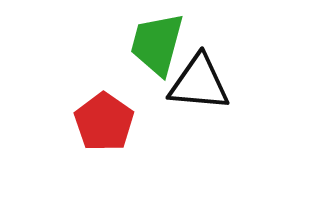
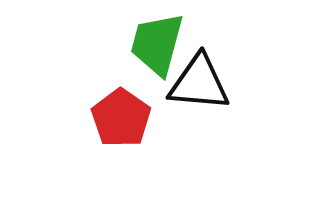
red pentagon: moved 17 px right, 4 px up
